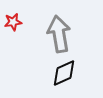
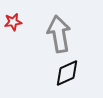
black diamond: moved 3 px right
